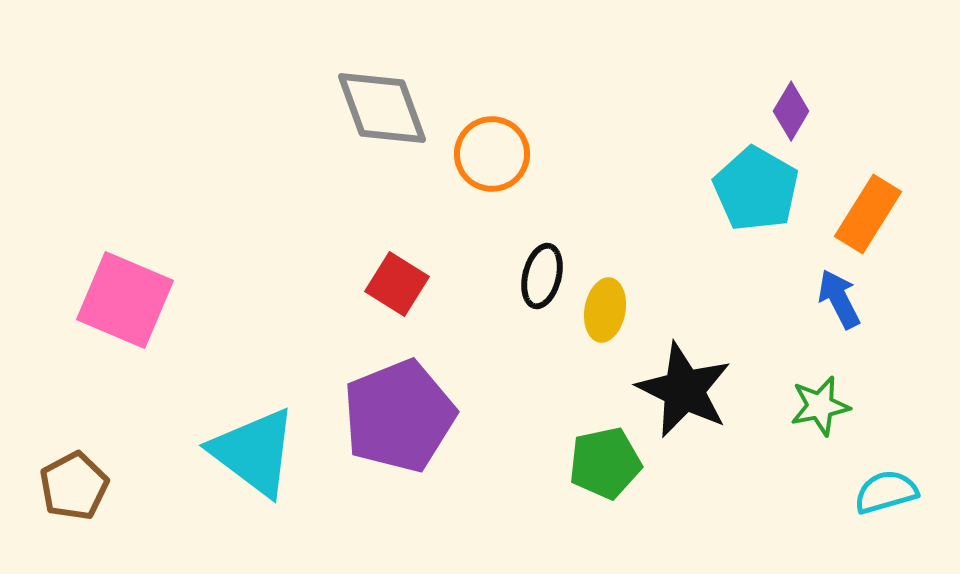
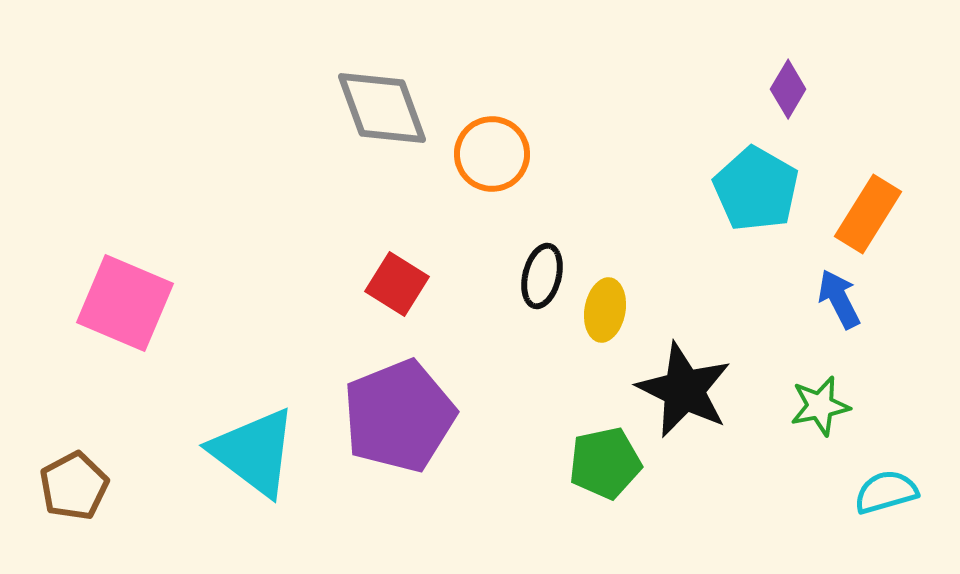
purple diamond: moved 3 px left, 22 px up
pink square: moved 3 px down
